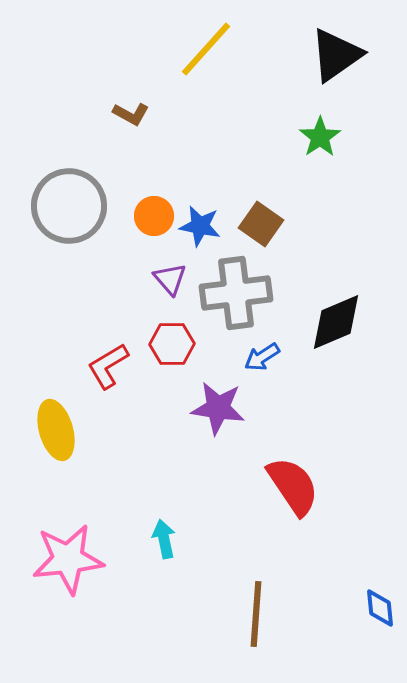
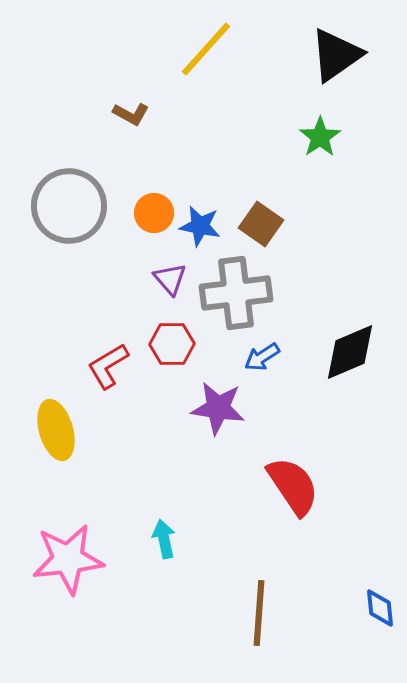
orange circle: moved 3 px up
black diamond: moved 14 px right, 30 px down
brown line: moved 3 px right, 1 px up
